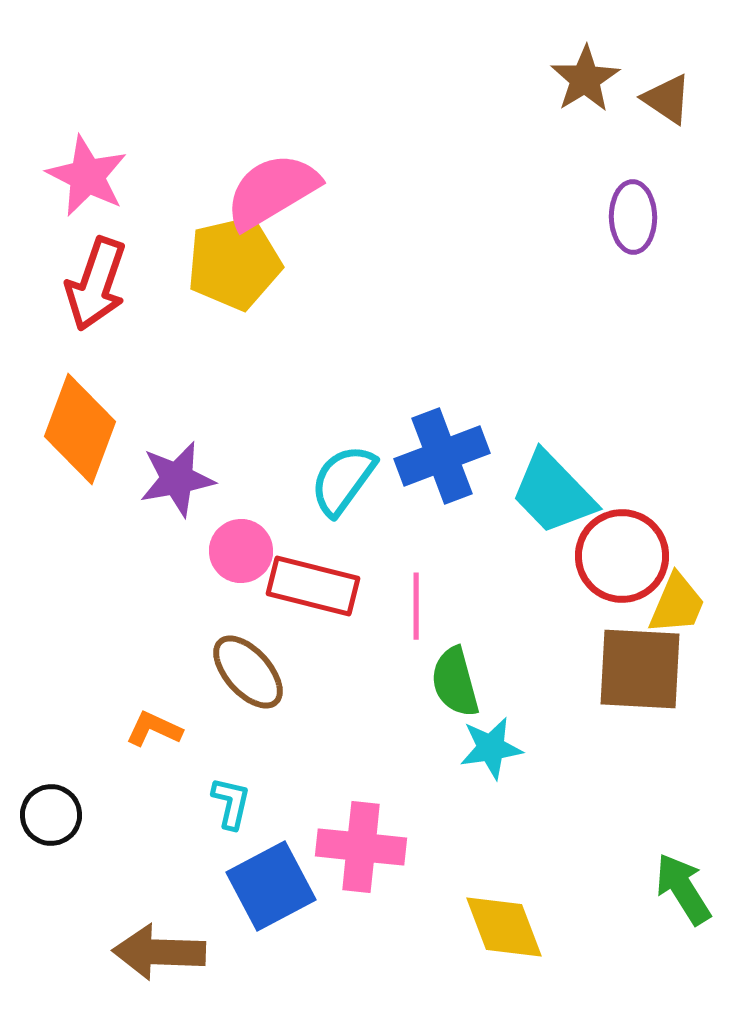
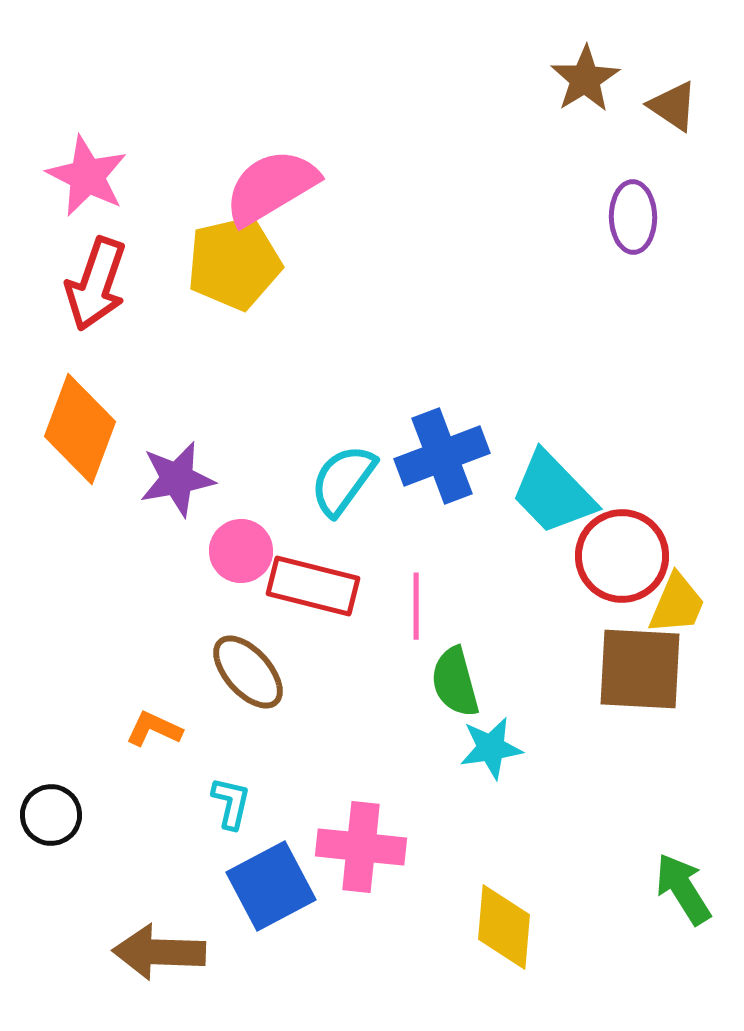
brown triangle: moved 6 px right, 7 px down
pink semicircle: moved 1 px left, 4 px up
yellow diamond: rotated 26 degrees clockwise
